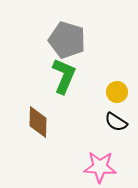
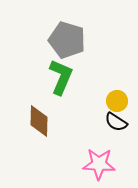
green L-shape: moved 3 px left, 1 px down
yellow circle: moved 9 px down
brown diamond: moved 1 px right, 1 px up
pink star: moved 1 px left, 3 px up
